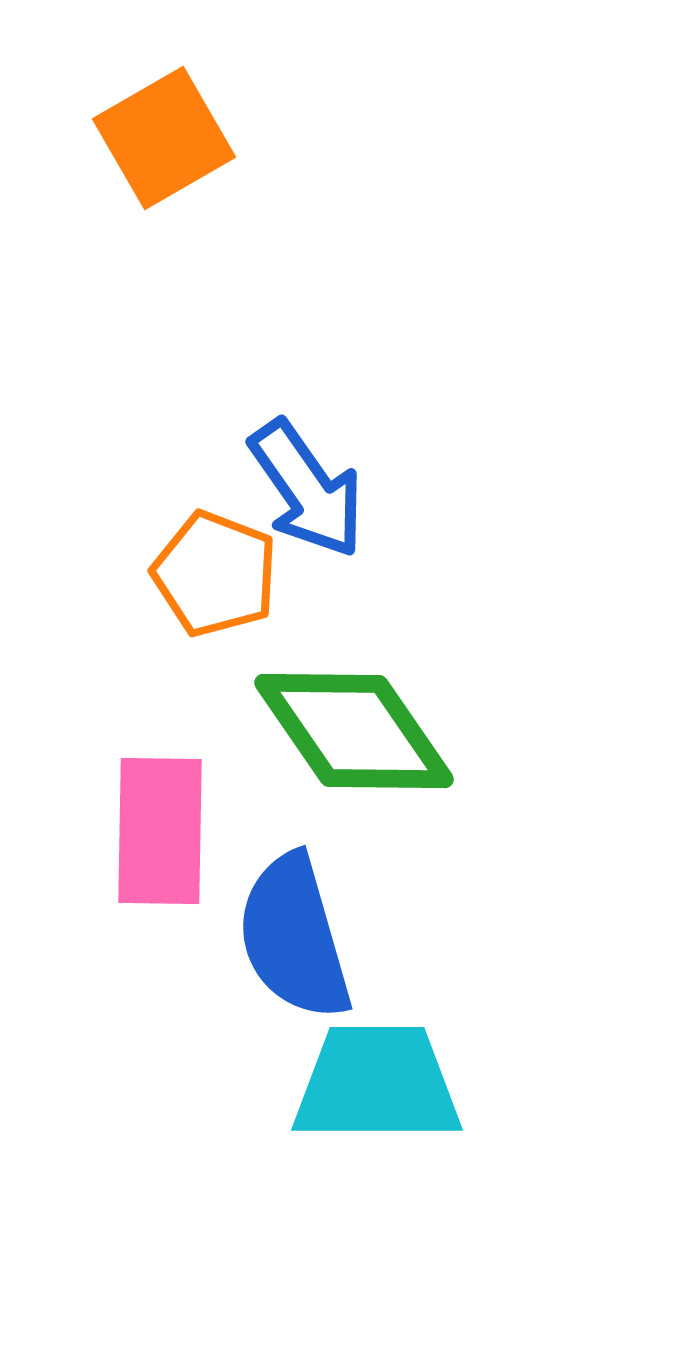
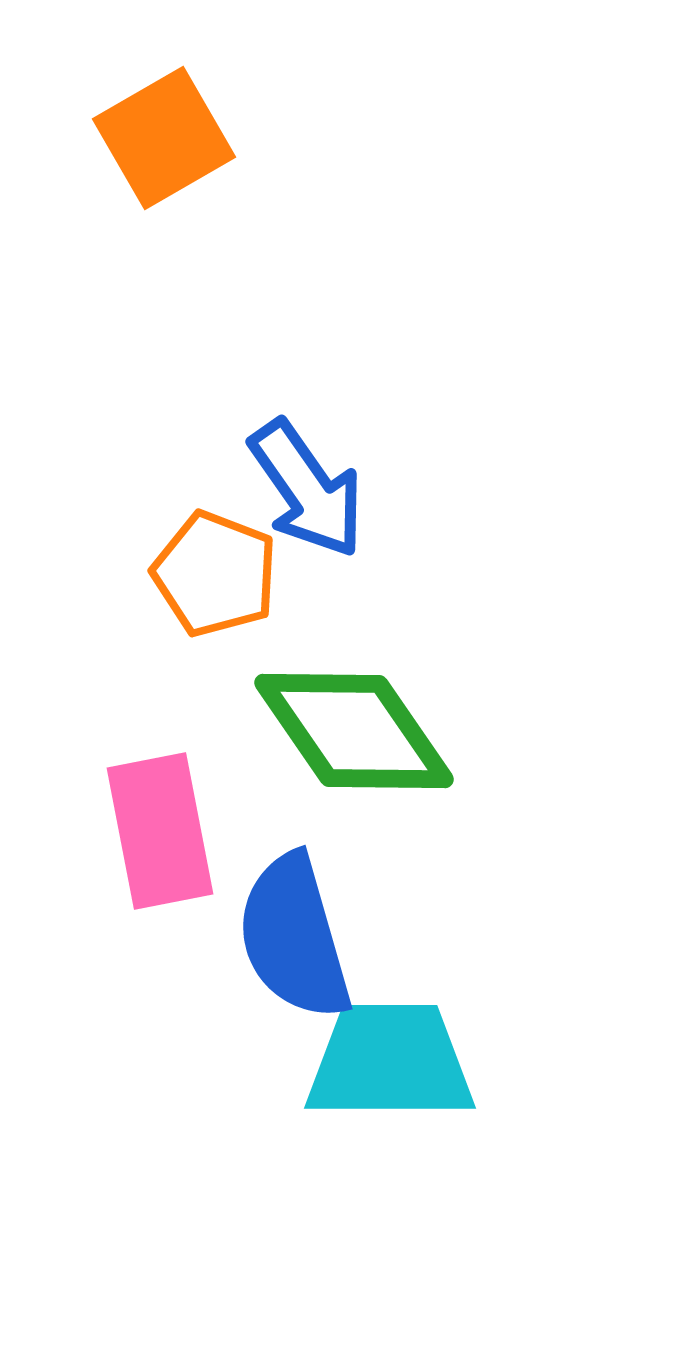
pink rectangle: rotated 12 degrees counterclockwise
cyan trapezoid: moved 13 px right, 22 px up
